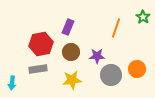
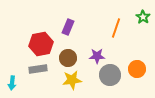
brown circle: moved 3 px left, 6 px down
gray circle: moved 1 px left
